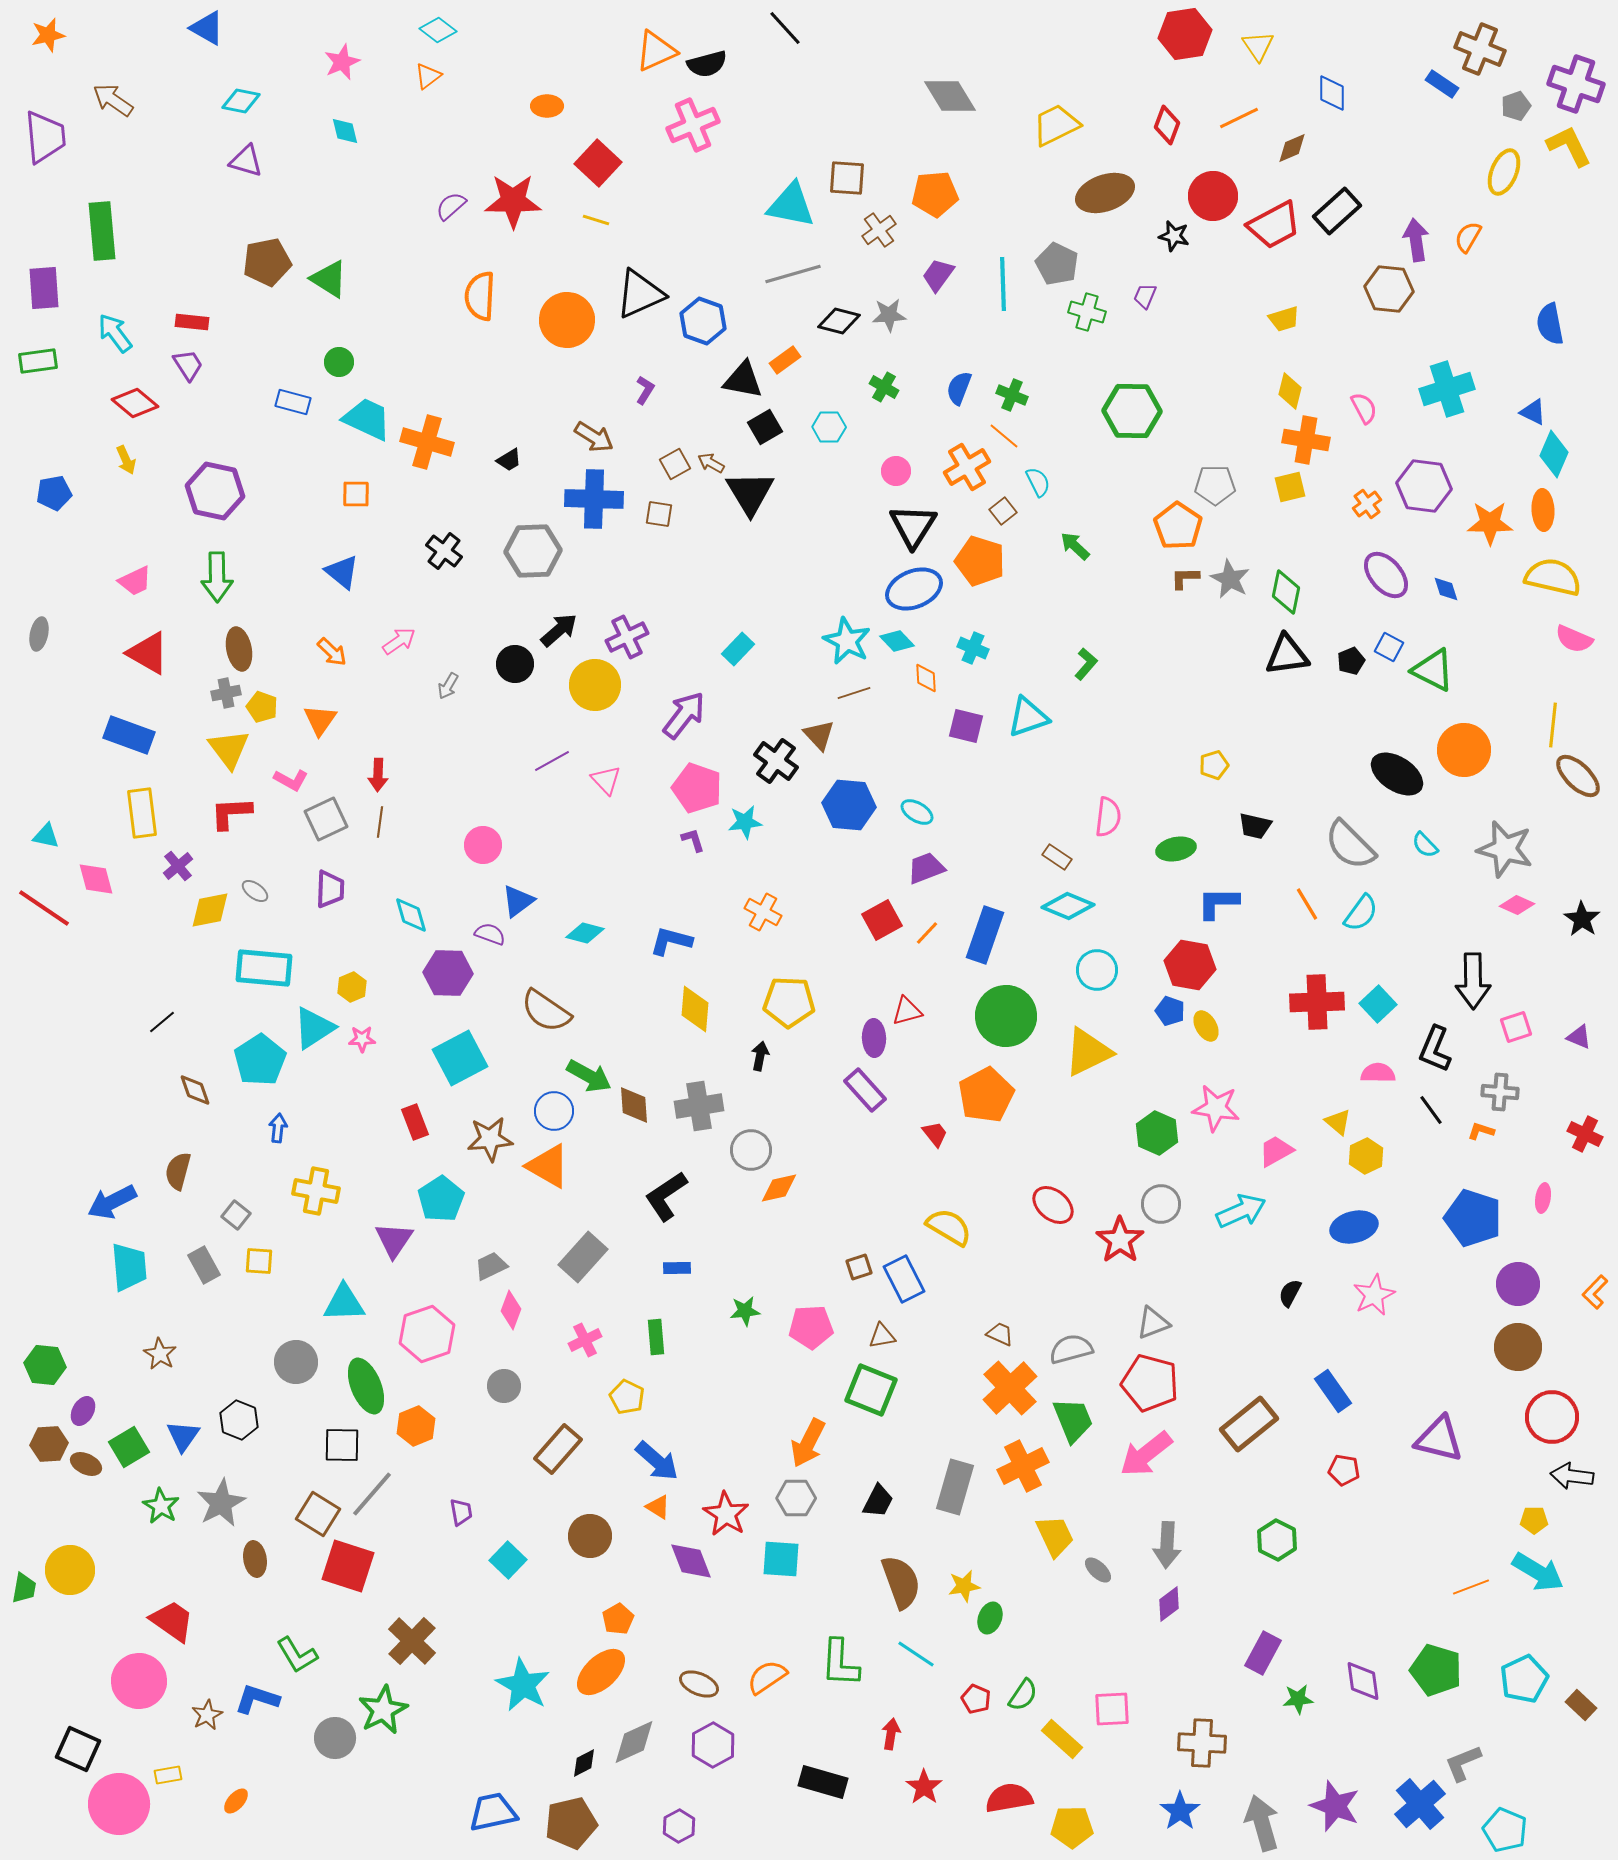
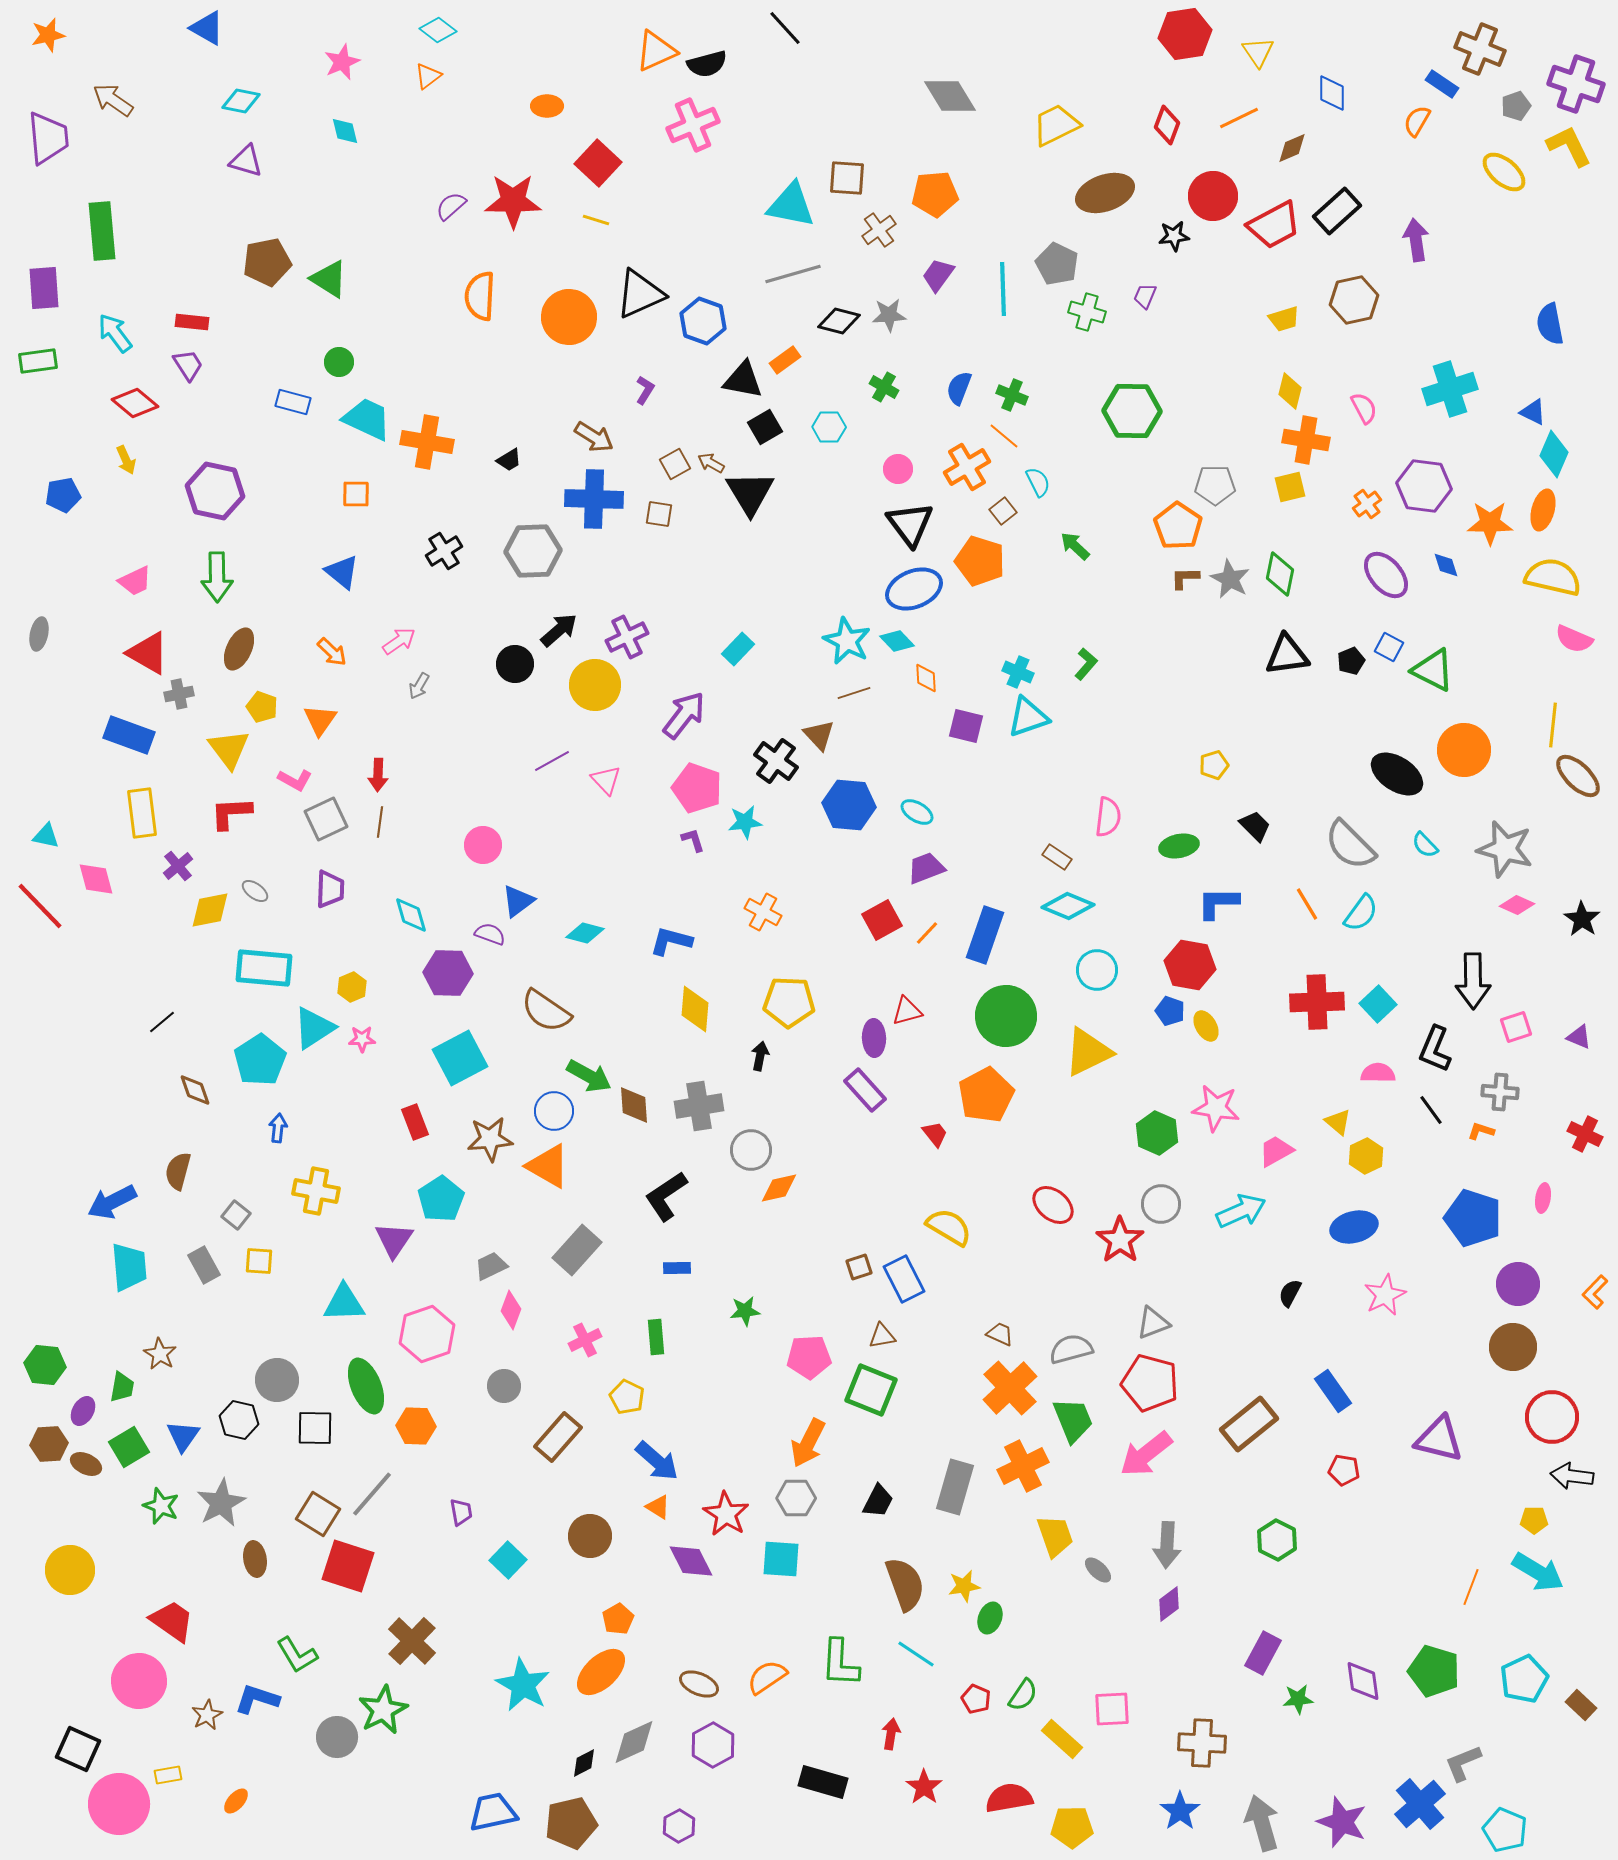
yellow triangle at (1258, 46): moved 6 px down
purple trapezoid at (45, 137): moved 3 px right, 1 px down
yellow ellipse at (1504, 172): rotated 72 degrees counterclockwise
black star at (1174, 236): rotated 20 degrees counterclockwise
orange semicircle at (1468, 237): moved 51 px left, 116 px up
cyan line at (1003, 284): moved 5 px down
brown hexagon at (1389, 289): moved 35 px left, 11 px down; rotated 18 degrees counterclockwise
orange circle at (567, 320): moved 2 px right, 3 px up
cyan cross at (1447, 389): moved 3 px right
orange cross at (427, 442): rotated 6 degrees counterclockwise
pink circle at (896, 471): moved 2 px right, 2 px up
blue pentagon at (54, 493): moved 9 px right, 2 px down
orange ellipse at (1543, 510): rotated 18 degrees clockwise
black triangle at (913, 526): moved 3 px left, 2 px up; rotated 9 degrees counterclockwise
black cross at (444, 551): rotated 21 degrees clockwise
blue diamond at (1446, 589): moved 24 px up
green diamond at (1286, 592): moved 6 px left, 18 px up
cyan cross at (973, 648): moved 45 px right, 24 px down
brown ellipse at (239, 649): rotated 36 degrees clockwise
gray arrow at (448, 686): moved 29 px left
gray cross at (226, 693): moved 47 px left, 1 px down
pink L-shape at (291, 780): moved 4 px right
black trapezoid at (1255, 826): rotated 148 degrees counterclockwise
green ellipse at (1176, 849): moved 3 px right, 3 px up
red line at (44, 908): moved 4 px left, 2 px up; rotated 12 degrees clockwise
gray rectangle at (583, 1257): moved 6 px left, 7 px up
pink star at (1374, 1295): moved 11 px right
pink pentagon at (811, 1327): moved 2 px left, 30 px down
brown circle at (1518, 1347): moved 5 px left
gray circle at (296, 1362): moved 19 px left, 18 px down
black hexagon at (239, 1420): rotated 9 degrees counterclockwise
orange hexagon at (416, 1426): rotated 24 degrees clockwise
black square at (342, 1445): moved 27 px left, 17 px up
brown rectangle at (558, 1449): moved 12 px up
green star at (161, 1506): rotated 9 degrees counterclockwise
yellow trapezoid at (1055, 1536): rotated 6 degrees clockwise
purple diamond at (691, 1561): rotated 6 degrees counterclockwise
brown semicircle at (901, 1582): moved 4 px right, 2 px down
orange line at (1471, 1587): rotated 48 degrees counterclockwise
green trapezoid at (24, 1588): moved 98 px right, 201 px up
green pentagon at (1436, 1670): moved 2 px left, 1 px down
gray circle at (335, 1738): moved 2 px right, 1 px up
purple star at (1335, 1806): moved 7 px right, 16 px down
